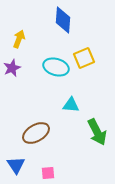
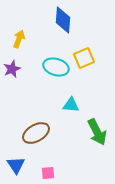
purple star: moved 1 px down
